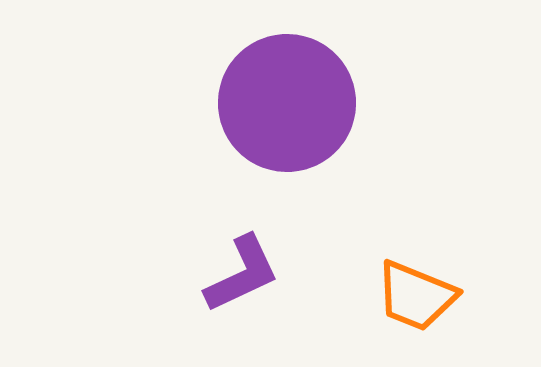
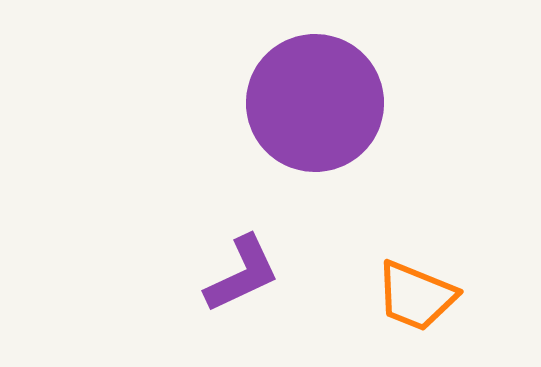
purple circle: moved 28 px right
